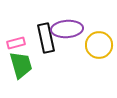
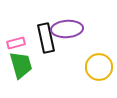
yellow circle: moved 22 px down
